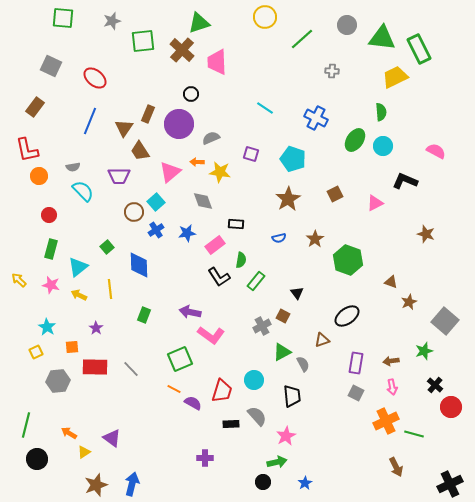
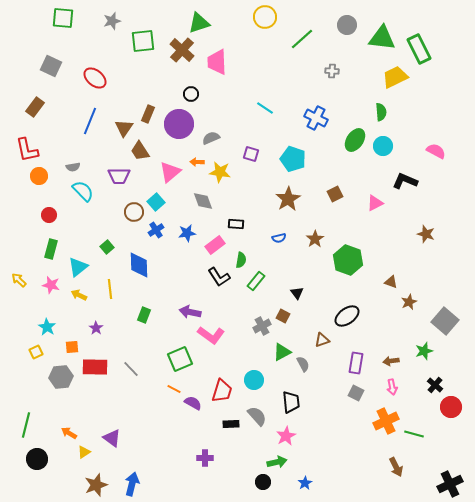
gray hexagon at (58, 381): moved 3 px right, 4 px up
black trapezoid at (292, 396): moved 1 px left, 6 px down
